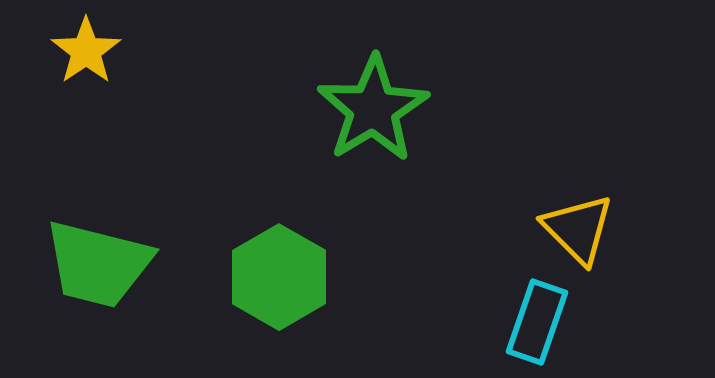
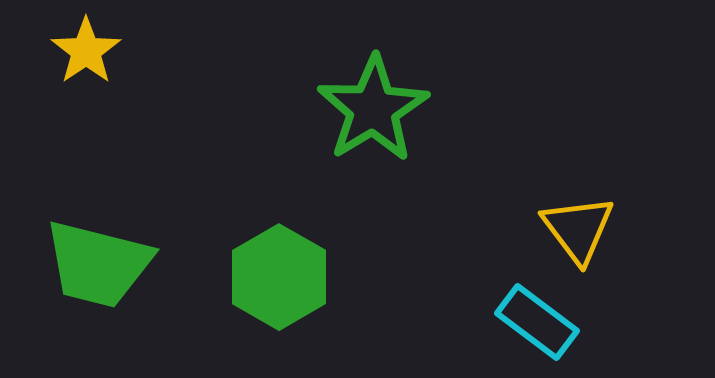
yellow triangle: rotated 8 degrees clockwise
cyan rectangle: rotated 72 degrees counterclockwise
